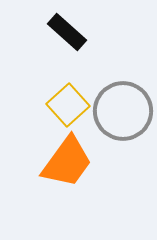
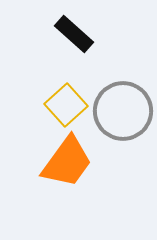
black rectangle: moved 7 px right, 2 px down
yellow square: moved 2 px left
